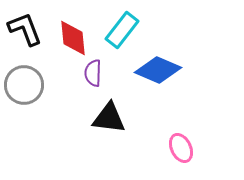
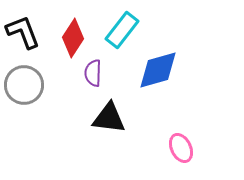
black L-shape: moved 2 px left, 3 px down
red diamond: rotated 39 degrees clockwise
blue diamond: rotated 39 degrees counterclockwise
